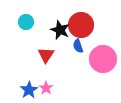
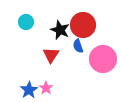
red circle: moved 2 px right
red triangle: moved 5 px right
